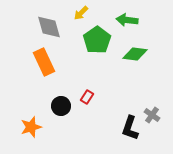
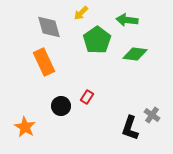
orange star: moved 6 px left; rotated 25 degrees counterclockwise
